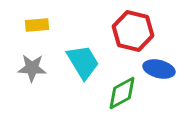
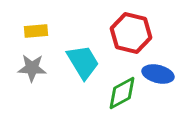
yellow rectangle: moved 1 px left, 6 px down
red hexagon: moved 2 px left, 2 px down
blue ellipse: moved 1 px left, 5 px down
